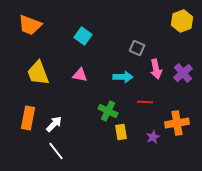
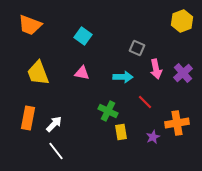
pink triangle: moved 2 px right, 2 px up
red line: rotated 42 degrees clockwise
